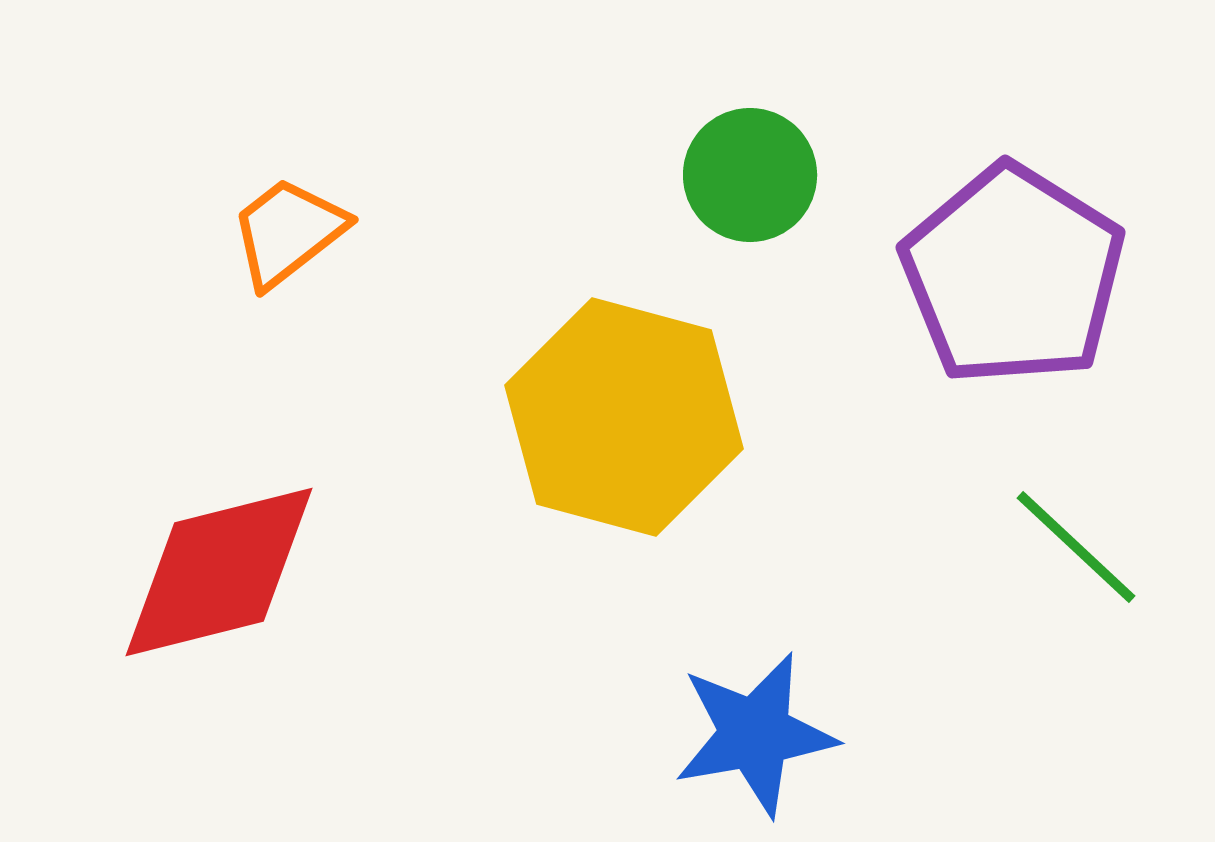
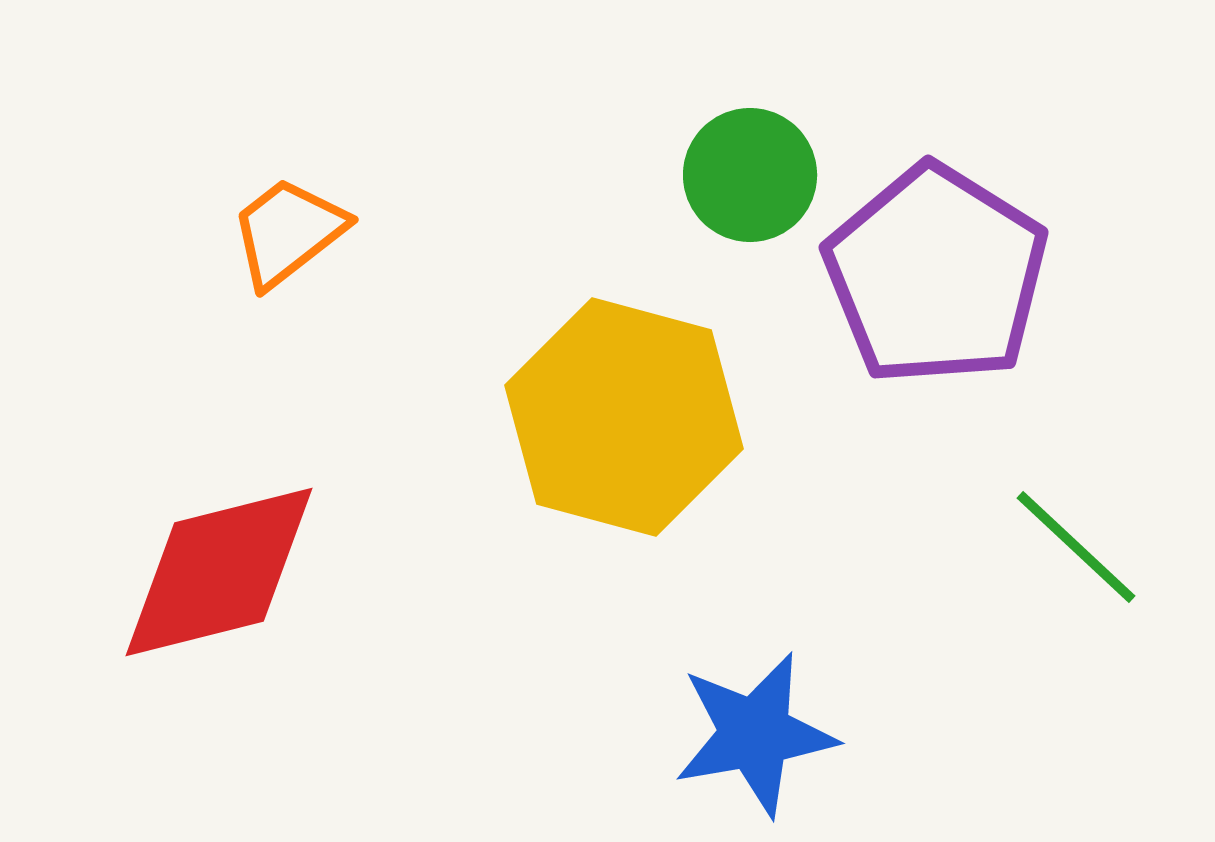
purple pentagon: moved 77 px left
